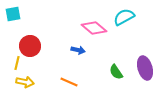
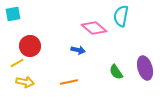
cyan semicircle: moved 3 px left, 1 px up; rotated 50 degrees counterclockwise
yellow line: rotated 48 degrees clockwise
orange line: rotated 36 degrees counterclockwise
